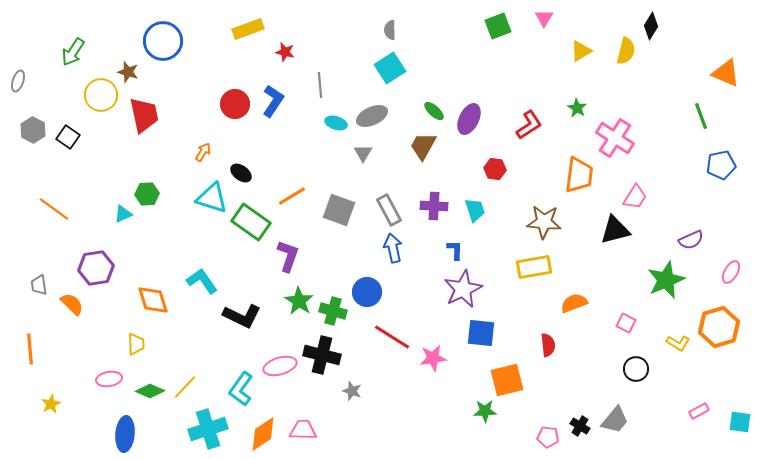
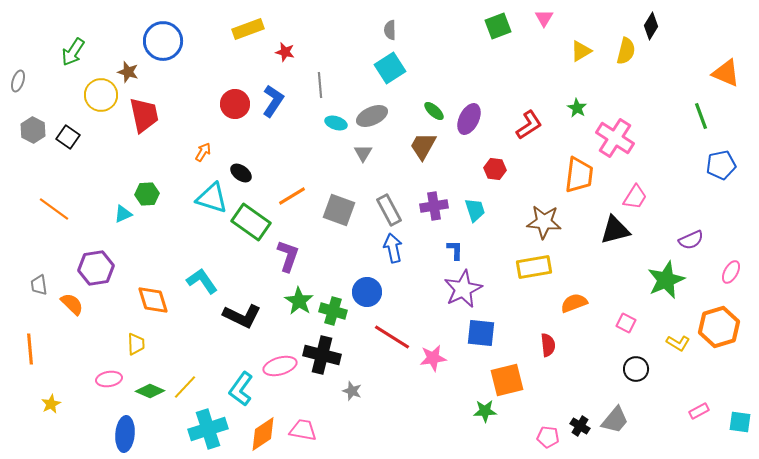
purple cross at (434, 206): rotated 12 degrees counterclockwise
pink trapezoid at (303, 430): rotated 8 degrees clockwise
